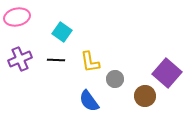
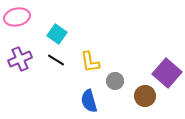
cyan square: moved 5 px left, 2 px down
black line: rotated 30 degrees clockwise
gray circle: moved 2 px down
blue semicircle: rotated 20 degrees clockwise
